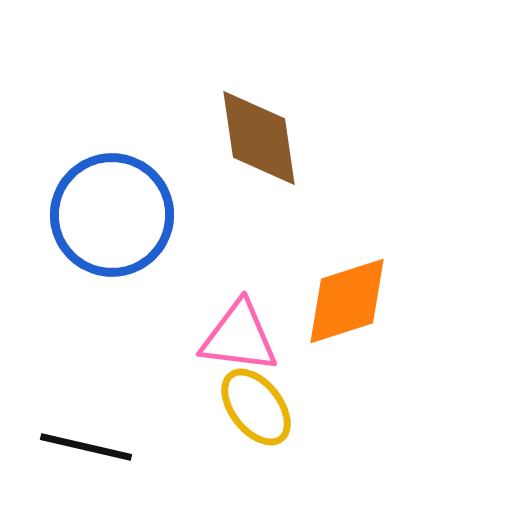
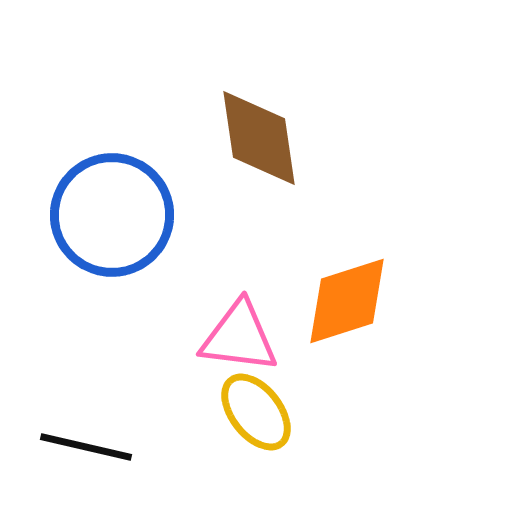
yellow ellipse: moved 5 px down
